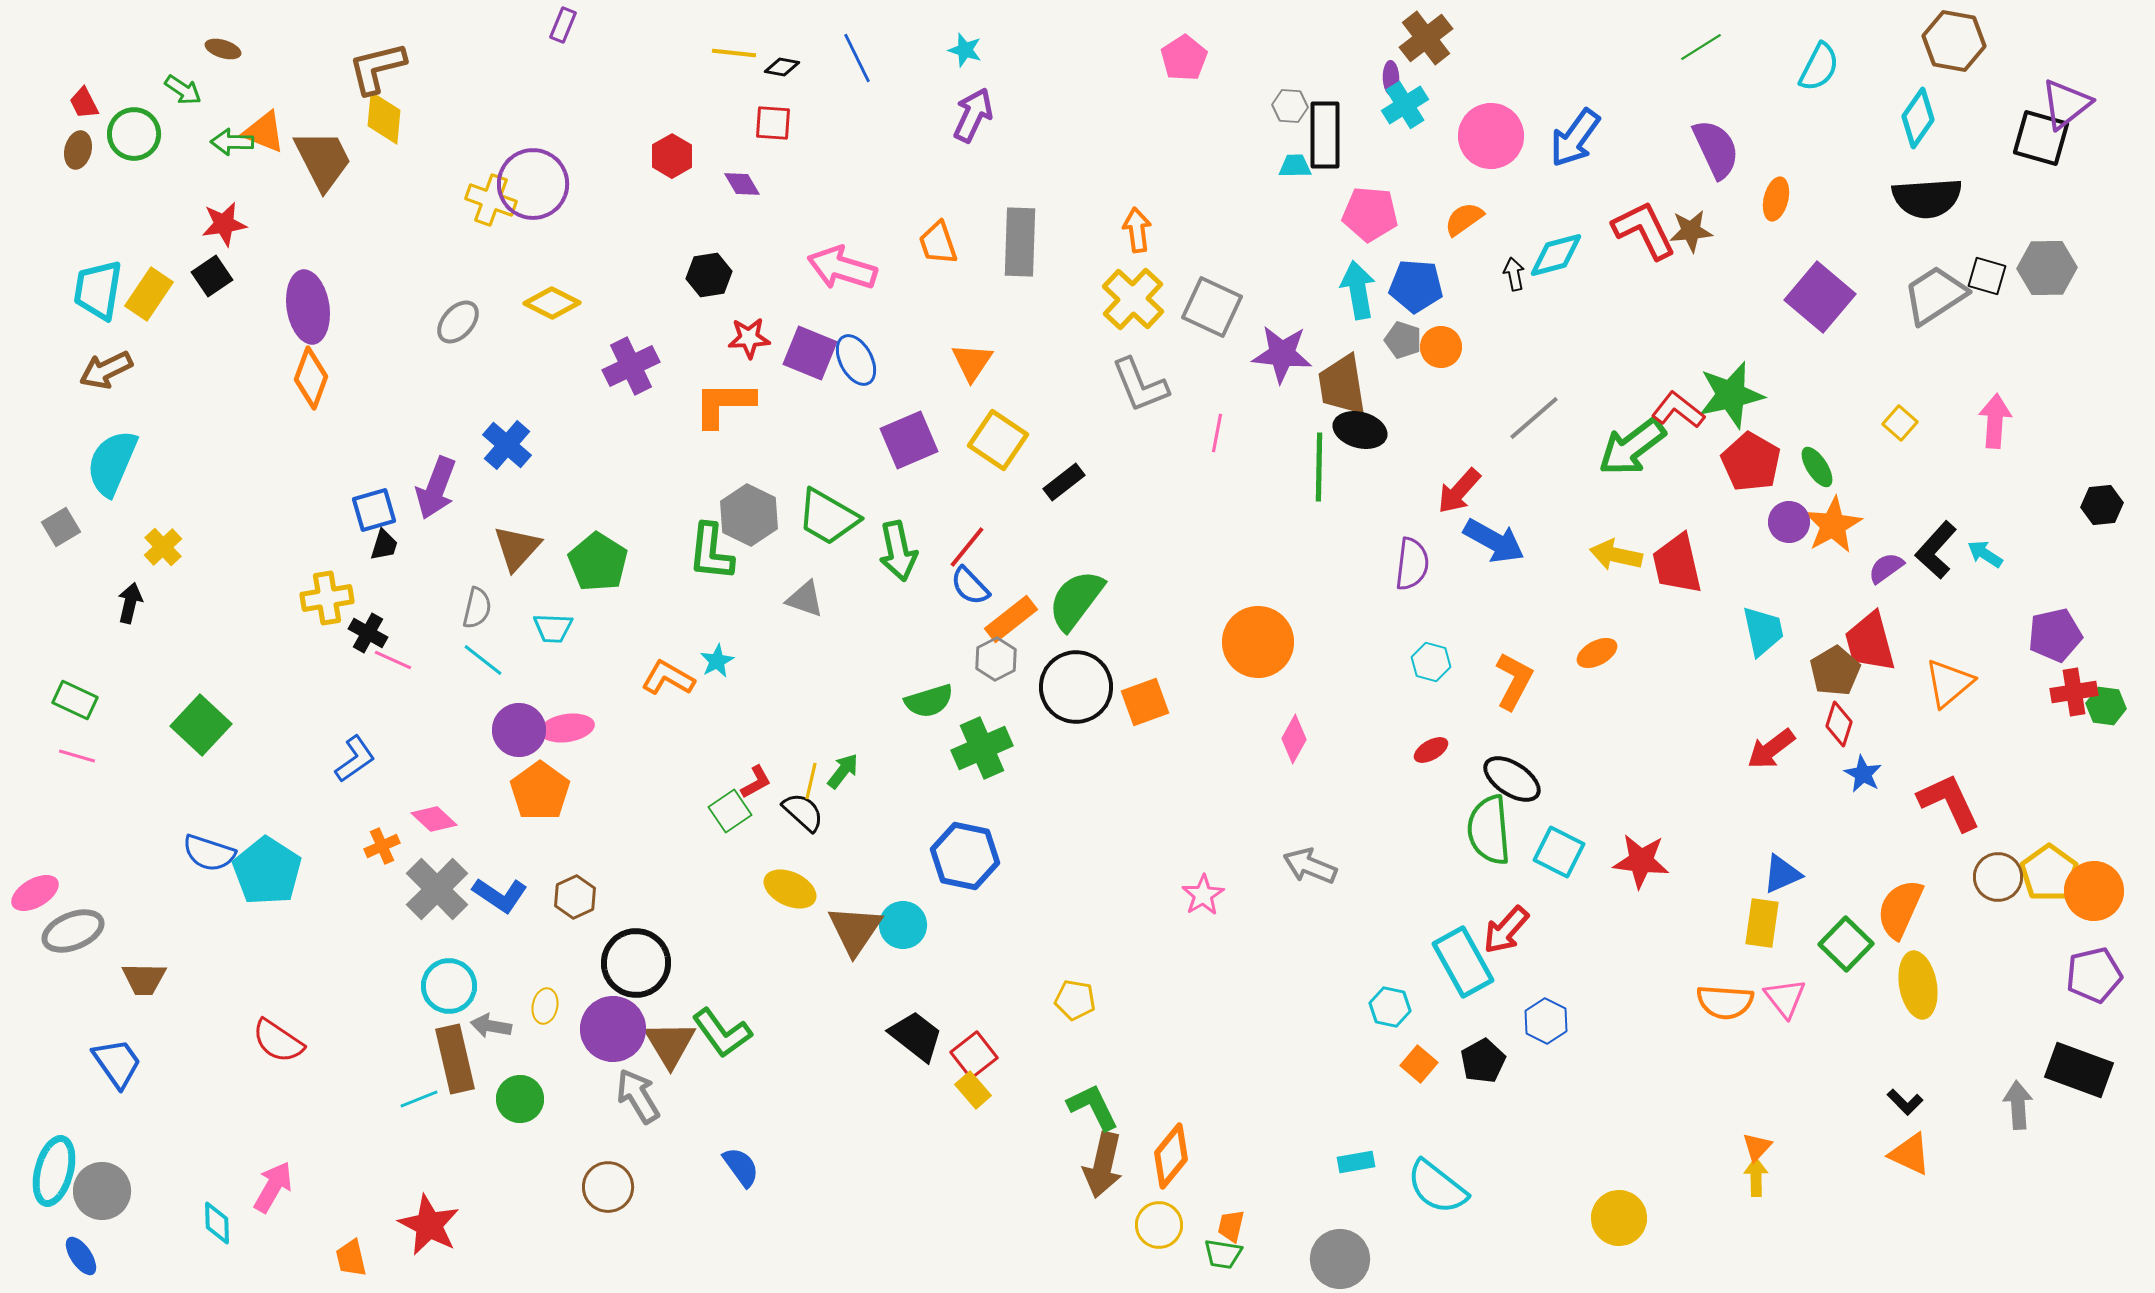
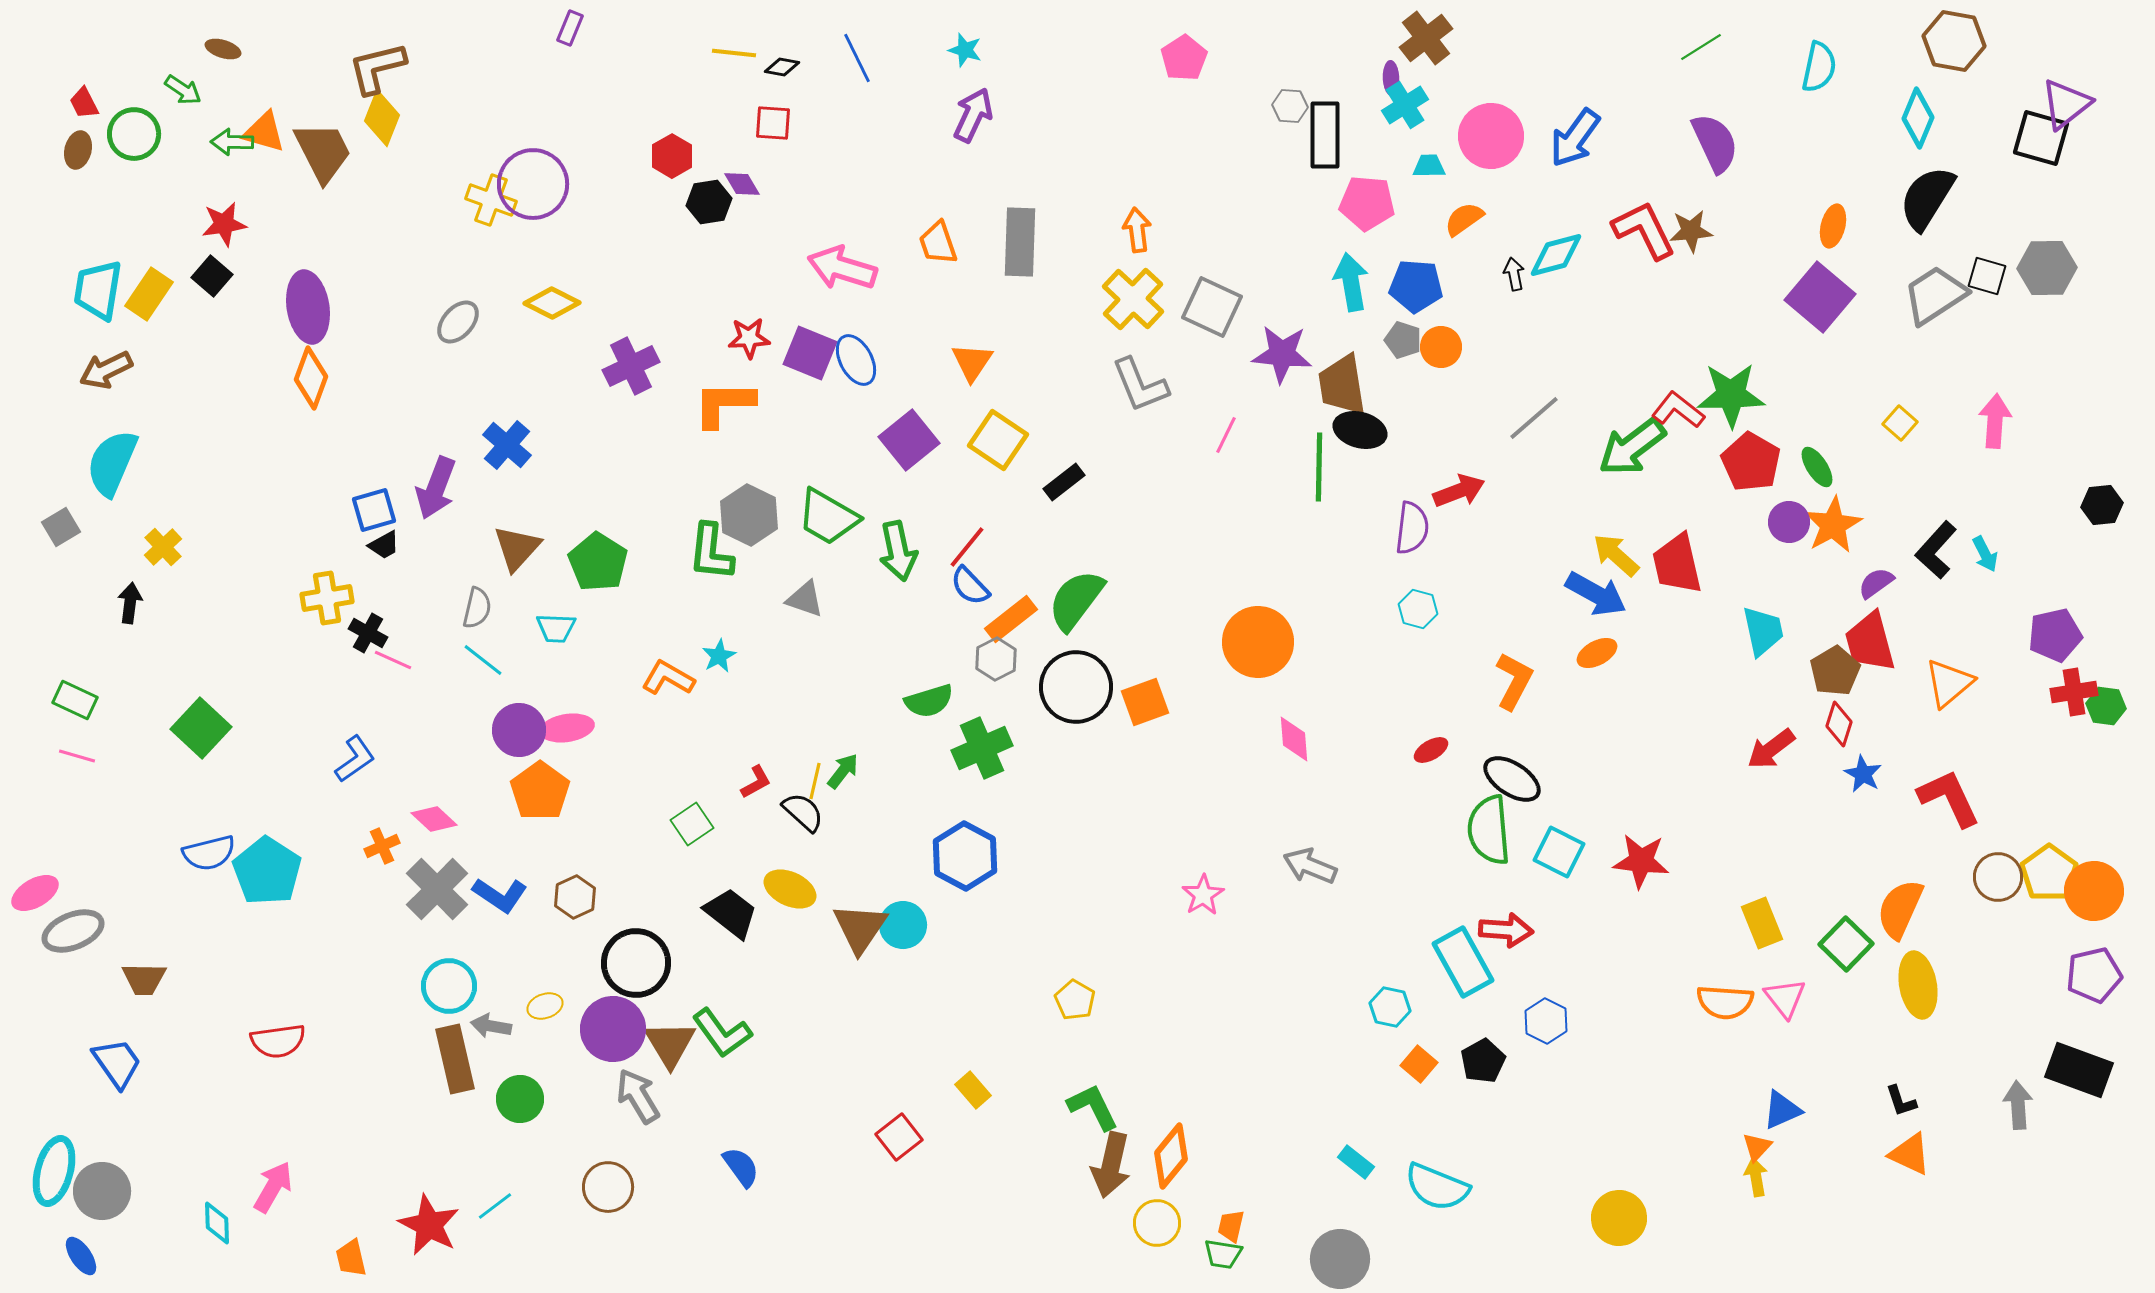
purple rectangle at (563, 25): moved 7 px right, 3 px down
cyan semicircle at (1819, 67): rotated 15 degrees counterclockwise
yellow diamond at (384, 118): moved 2 px left; rotated 16 degrees clockwise
cyan diamond at (1918, 118): rotated 12 degrees counterclockwise
orange triangle at (264, 132): rotated 6 degrees counterclockwise
purple semicircle at (1716, 149): moved 1 px left, 6 px up
brown trapezoid at (323, 160): moved 8 px up
cyan trapezoid at (1295, 166): moved 134 px right
black semicircle at (1927, 198): rotated 126 degrees clockwise
orange ellipse at (1776, 199): moved 57 px right, 27 px down
pink pentagon at (1370, 214): moved 3 px left, 11 px up
black hexagon at (709, 275): moved 73 px up
black square at (212, 276): rotated 15 degrees counterclockwise
cyan arrow at (1358, 290): moved 7 px left, 8 px up
green star at (1731, 395): rotated 12 degrees clockwise
pink line at (1217, 433): moved 9 px right, 2 px down; rotated 15 degrees clockwise
purple square at (909, 440): rotated 16 degrees counterclockwise
red arrow at (1459, 491): rotated 153 degrees counterclockwise
blue arrow at (1494, 541): moved 102 px right, 53 px down
black trapezoid at (384, 545): rotated 44 degrees clockwise
cyan arrow at (1985, 554): rotated 150 degrees counterclockwise
yellow arrow at (1616, 555): rotated 30 degrees clockwise
purple semicircle at (1412, 564): moved 36 px up
purple semicircle at (1886, 568): moved 10 px left, 15 px down
black arrow at (130, 603): rotated 6 degrees counterclockwise
cyan trapezoid at (553, 628): moved 3 px right
cyan star at (717, 661): moved 2 px right, 5 px up
cyan hexagon at (1431, 662): moved 13 px left, 53 px up
green square at (201, 725): moved 3 px down
pink diamond at (1294, 739): rotated 33 degrees counterclockwise
yellow line at (811, 781): moved 4 px right
red L-shape at (1949, 802): moved 4 px up
green square at (730, 811): moved 38 px left, 13 px down
blue semicircle at (209, 853): rotated 32 degrees counterclockwise
blue hexagon at (965, 856): rotated 16 degrees clockwise
blue triangle at (1782, 874): moved 236 px down
yellow rectangle at (1762, 923): rotated 30 degrees counterclockwise
brown triangle at (855, 930): moved 5 px right, 2 px up
red arrow at (1506, 930): rotated 128 degrees counterclockwise
yellow pentagon at (1075, 1000): rotated 21 degrees clockwise
yellow ellipse at (545, 1006): rotated 60 degrees clockwise
black trapezoid at (916, 1036): moved 185 px left, 123 px up
red semicircle at (278, 1041): rotated 42 degrees counterclockwise
red square at (974, 1055): moved 75 px left, 82 px down
cyan line at (419, 1099): moved 76 px right, 107 px down; rotated 15 degrees counterclockwise
black L-shape at (1905, 1102): moved 4 px left, 1 px up; rotated 27 degrees clockwise
cyan rectangle at (1356, 1162): rotated 48 degrees clockwise
brown arrow at (1103, 1165): moved 8 px right
yellow arrow at (1756, 1177): rotated 9 degrees counterclockwise
cyan semicircle at (1437, 1187): rotated 16 degrees counterclockwise
yellow circle at (1159, 1225): moved 2 px left, 2 px up
